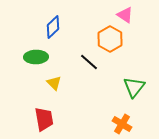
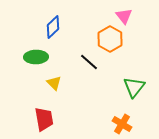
pink triangle: moved 1 px left, 1 px down; rotated 18 degrees clockwise
